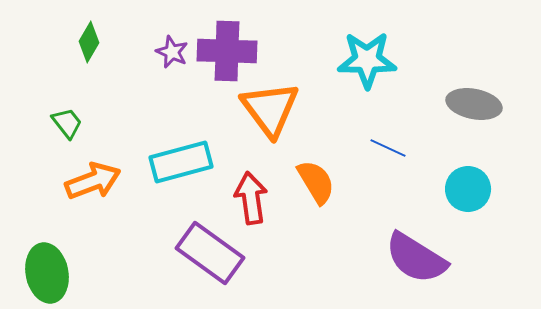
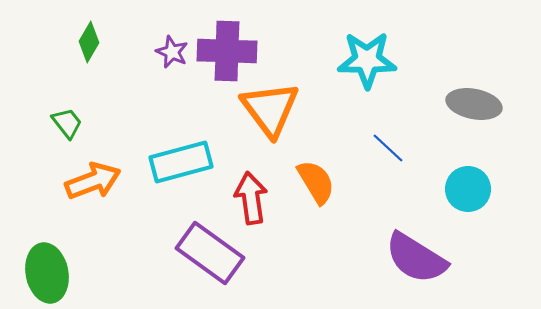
blue line: rotated 18 degrees clockwise
